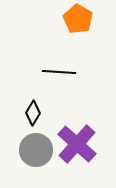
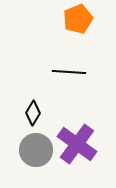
orange pentagon: rotated 20 degrees clockwise
black line: moved 10 px right
purple cross: rotated 6 degrees counterclockwise
